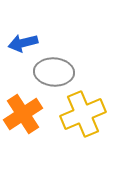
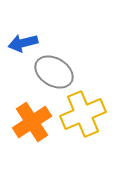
gray ellipse: rotated 27 degrees clockwise
orange cross: moved 9 px right, 8 px down
